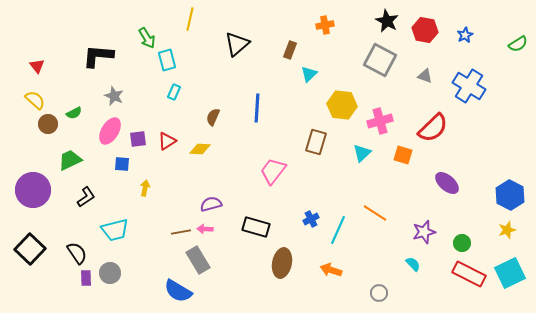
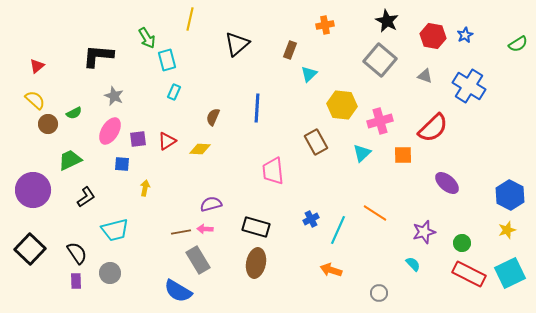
red hexagon at (425, 30): moved 8 px right, 6 px down
gray square at (380, 60): rotated 12 degrees clockwise
red triangle at (37, 66): rotated 28 degrees clockwise
brown rectangle at (316, 142): rotated 45 degrees counterclockwise
orange square at (403, 155): rotated 18 degrees counterclockwise
pink trapezoid at (273, 171): rotated 44 degrees counterclockwise
brown ellipse at (282, 263): moved 26 px left
purple rectangle at (86, 278): moved 10 px left, 3 px down
